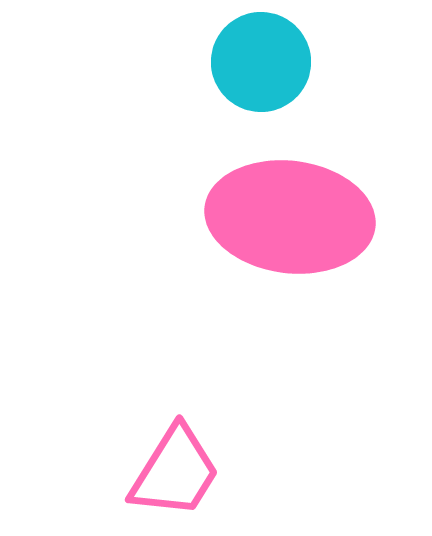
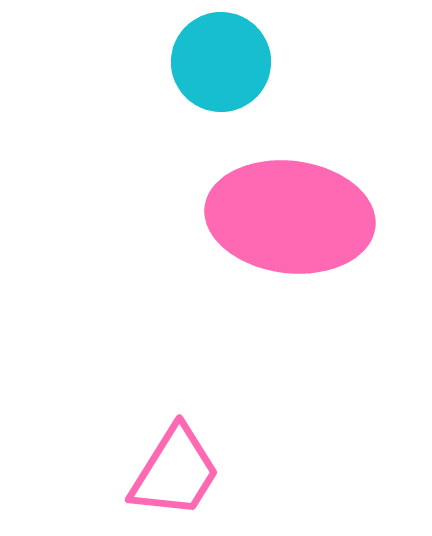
cyan circle: moved 40 px left
